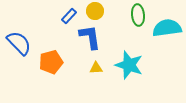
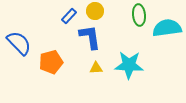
green ellipse: moved 1 px right
cyan star: rotated 16 degrees counterclockwise
